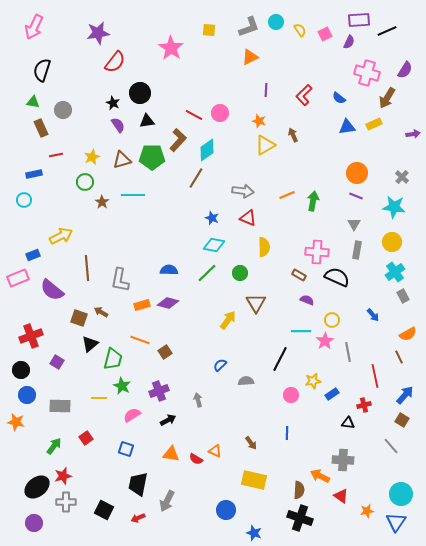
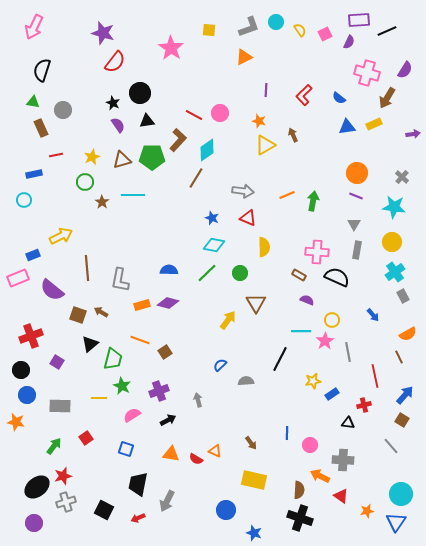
purple star at (98, 33): moved 5 px right; rotated 25 degrees clockwise
orange triangle at (250, 57): moved 6 px left
brown square at (79, 318): moved 1 px left, 3 px up
pink circle at (291, 395): moved 19 px right, 50 px down
gray cross at (66, 502): rotated 18 degrees counterclockwise
